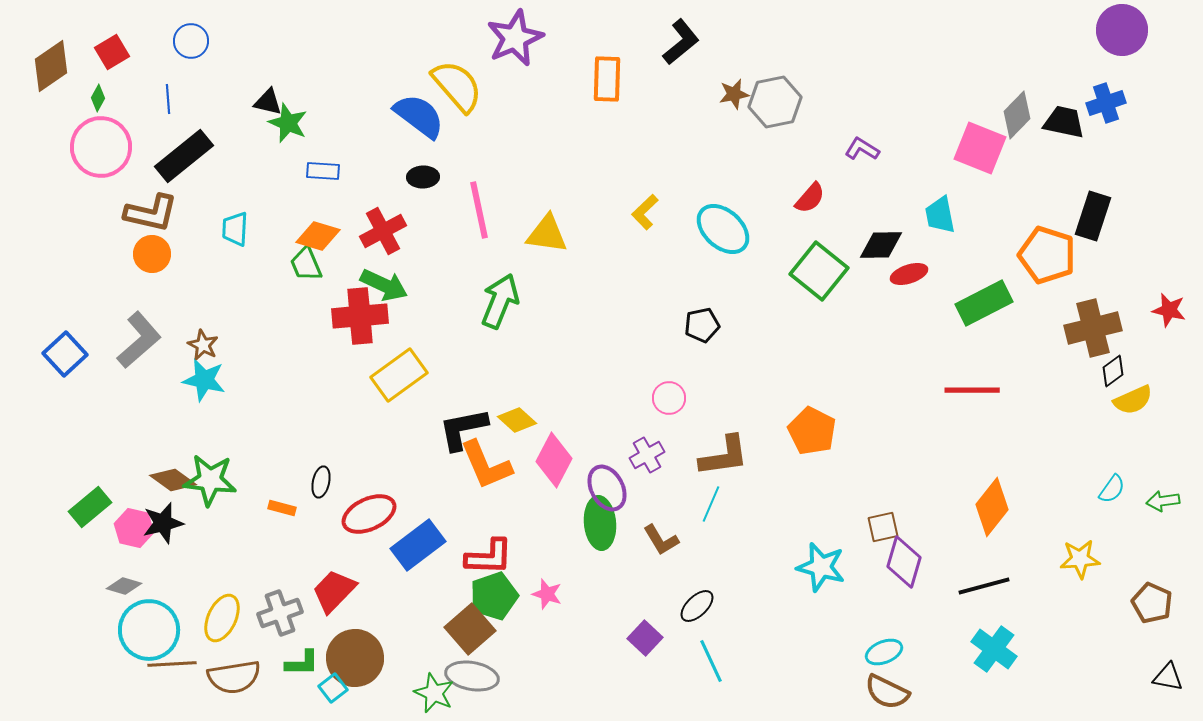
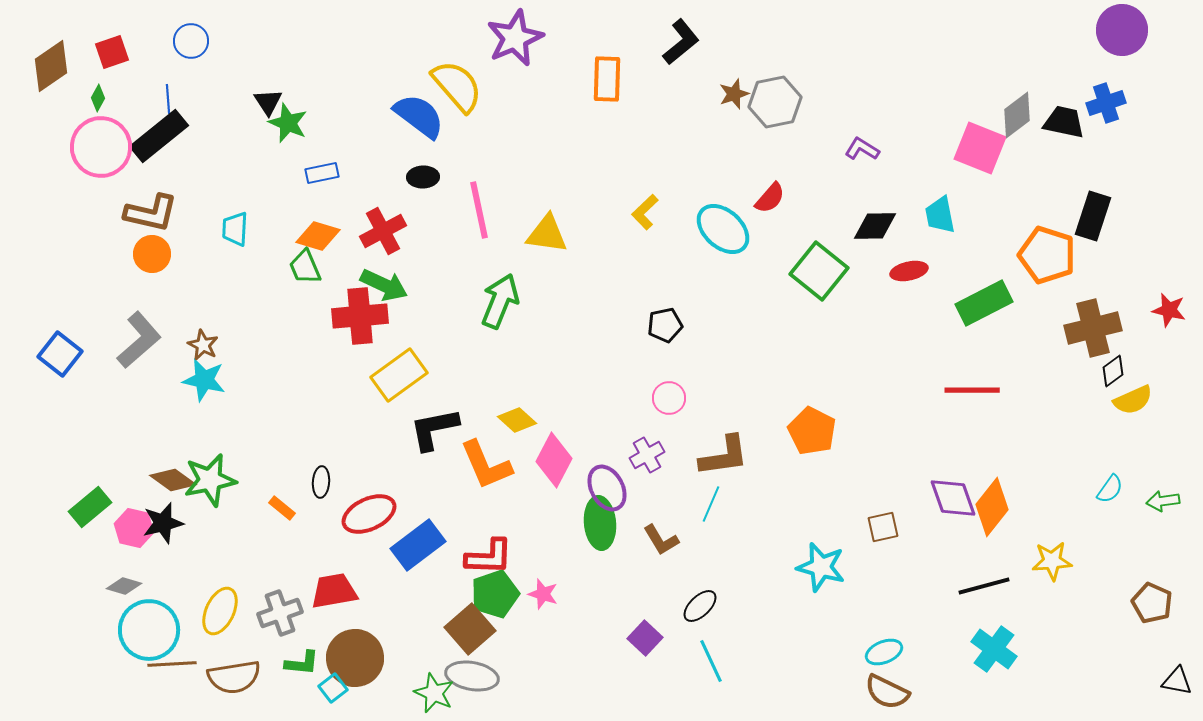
red square at (112, 52): rotated 12 degrees clockwise
brown star at (734, 94): rotated 8 degrees counterclockwise
black triangle at (268, 102): rotated 44 degrees clockwise
gray diamond at (1017, 115): rotated 9 degrees clockwise
black rectangle at (184, 156): moved 25 px left, 20 px up
blue rectangle at (323, 171): moved 1 px left, 2 px down; rotated 16 degrees counterclockwise
red semicircle at (810, 198): moved 40 px left
black diamond at (881, 245): moved 6 px left, 19 px up
green trapezoid at (306, 264): moved 1 px left, 3 px down
red ellipse at (909, 274): moved 3 px up; rotated 6 degrees clockwise
black pentagon at (702, 325): moved 37 px left
blue square at (65, 354): moved 5 px left; rotated 9 degrees counterclockwise
black L-shape at (463, 429): moved 29 px left
green star at (210, 480): rotated 18 degrees counterclockwise
black ellipse at (321, 482): rotated 8 degrees counterclockwise
cyan semicircle at (1112, 489): moved 2 px left
orange rectangle at (282, 508): rotated 24 degrees clockwise
yellow star at (1080, 559): moved 28 px left, 2 px down
purple diamond at (904, 562): moved 49 px right, 64 px up; rotated 36 degrees counterclockwise
red trapezoid at (334, 591): rotated 36 degrees clockwise
pink star at (547, 594): moved 4 px left
green pentagon at (494, 596): moved 1 px right, 2 px up
black ellipse at (697, 606): moved 3 px right
yellow ellipse at (222, 618): moved 2 px left, 7 px up
green L-shape at (302, 663): rotated 6 degrees clockwise
black triangle at (1168, 677): moved 9 px right, 4 px down
